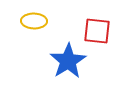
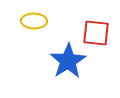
red square: moved 1 px left, 2 px down
